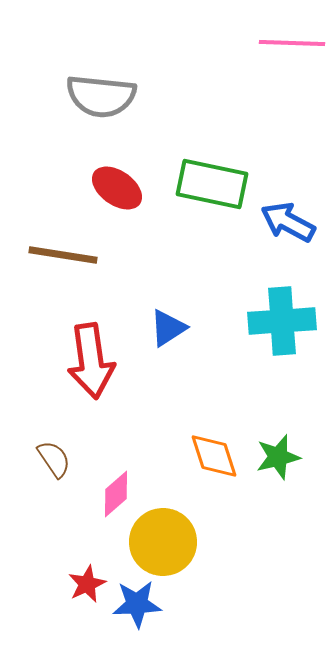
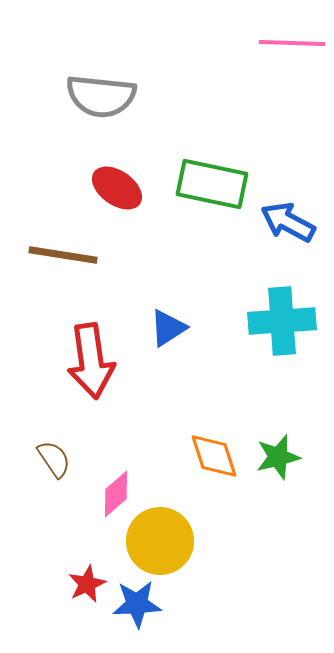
yellow circle: moved 3 px left, 1 px up
